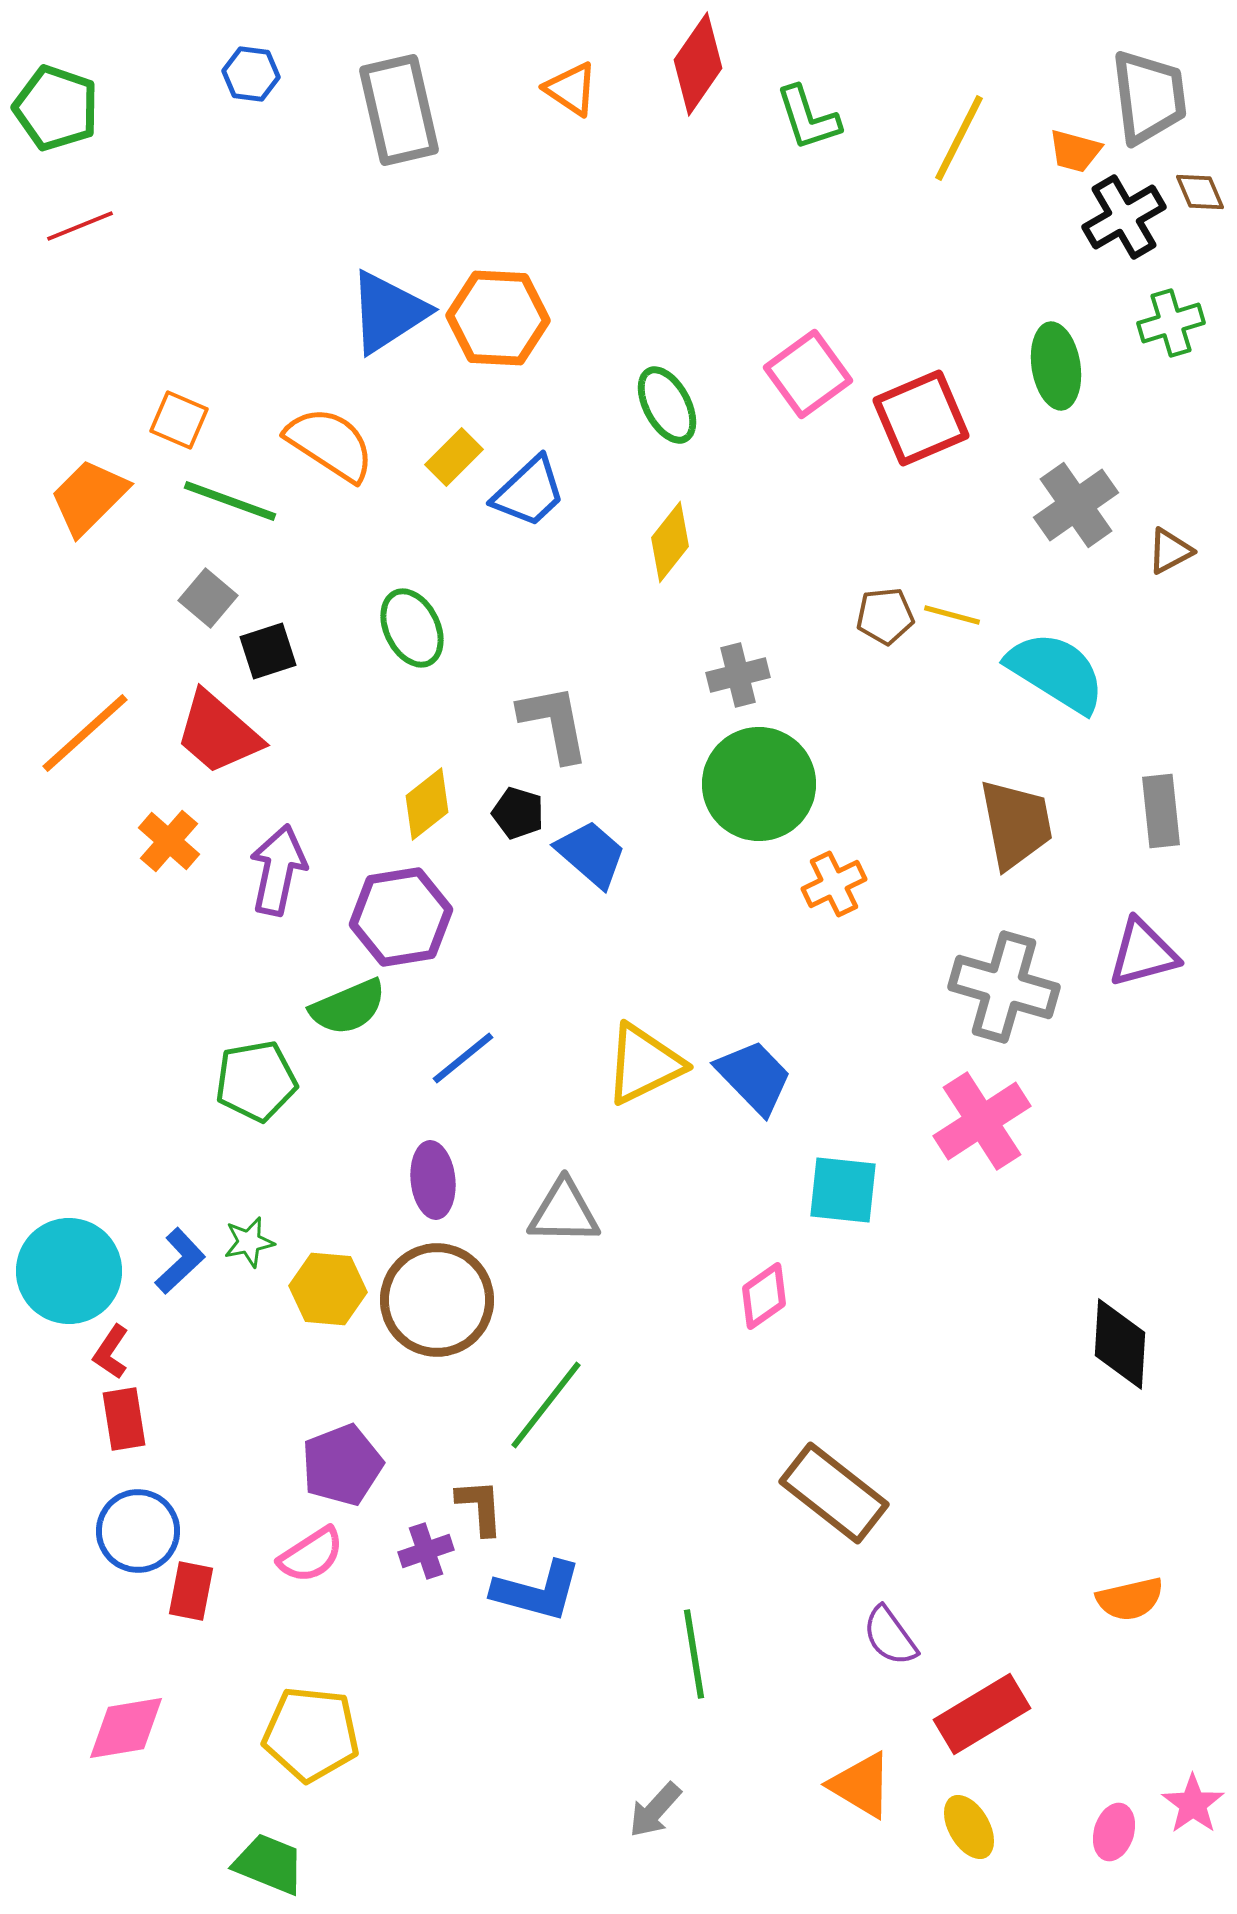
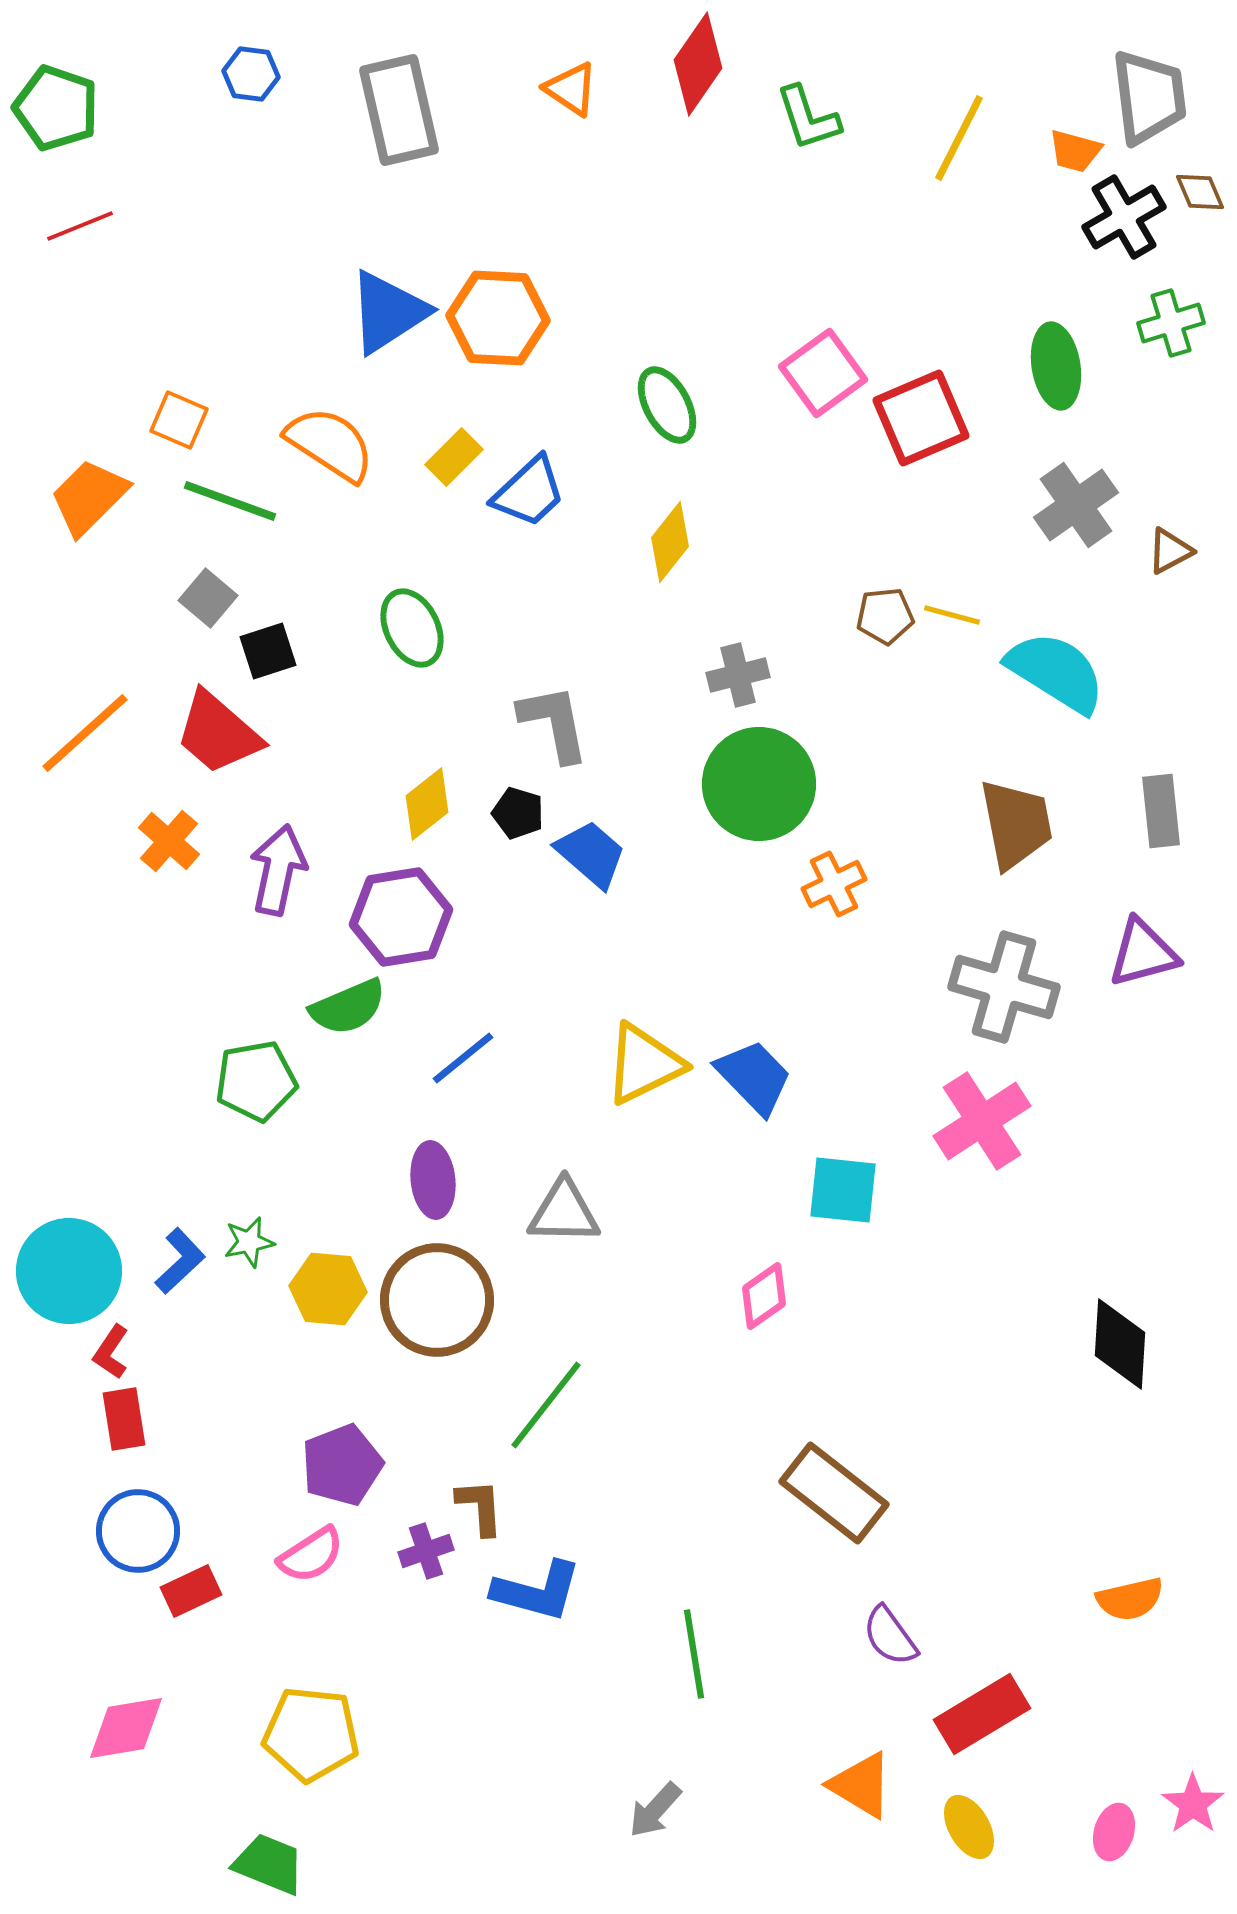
pink square at (808, 374): moved 15 px right, 1 px up
red rectangle at (191, 1591): rotated 54 degrees clockwise
